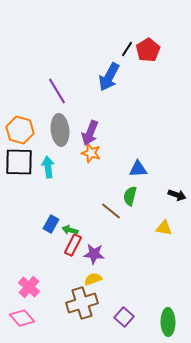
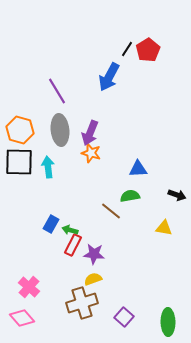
green semicircle: rotated 66 degrees clockwise
